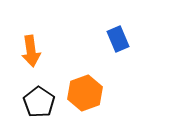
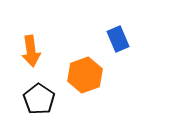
orange hexagon: moved 18 px up
black pentagon: moved 3 px up
